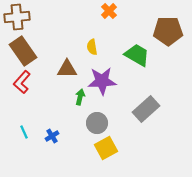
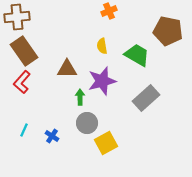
orange cross: rotated 21 degrees clockwise
brown pentagon: rotated 12 degrees clockwise
yellow semicircle: moved 10 px right, 1 px up
brown rectangle: moved 1 px right
purple star: rotated 12 degrees counterclockwise
green arrow: rotated 14 degrees counterclockwise
gray rectangle: moved 11 px up
gray circle: moved 10 px left
cyan line: moved 2 px up; rotated 48 degrees clockwise
blue cross: rotated 24 degrees counterclockwise
yellow square: moved 5 px up
